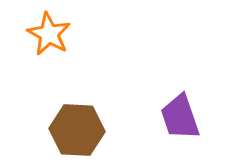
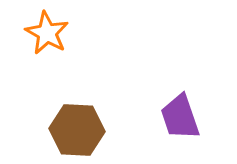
orange star: moved 2 px left, 1 px up
